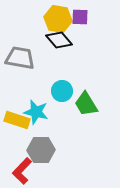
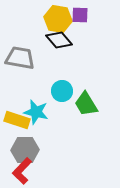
purple square: moved 2 px up
gray hexagon: moved 16 px left
